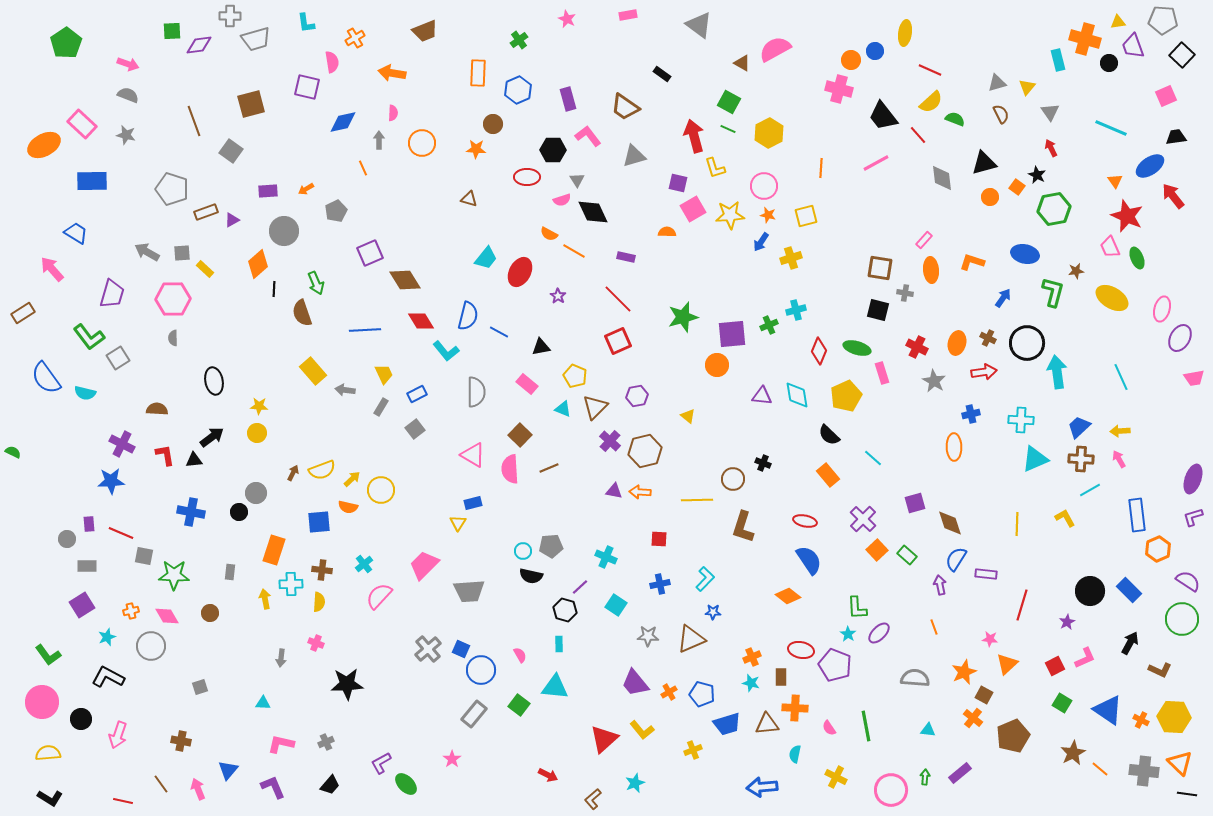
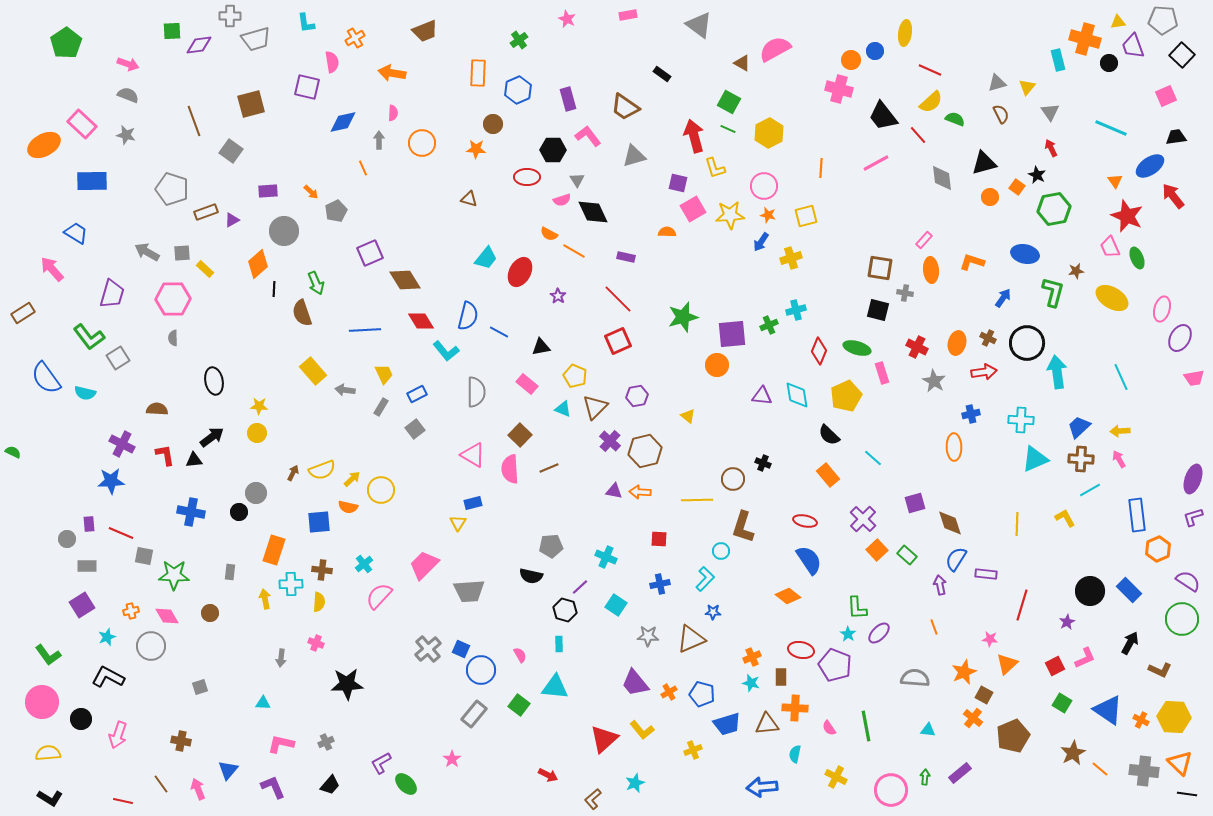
orange arrow at (306, 189): moved 5 px right, 3 px down; rotated 105 degrees counterclockwise
cyan circle at (523, 551): moved 198 px right
